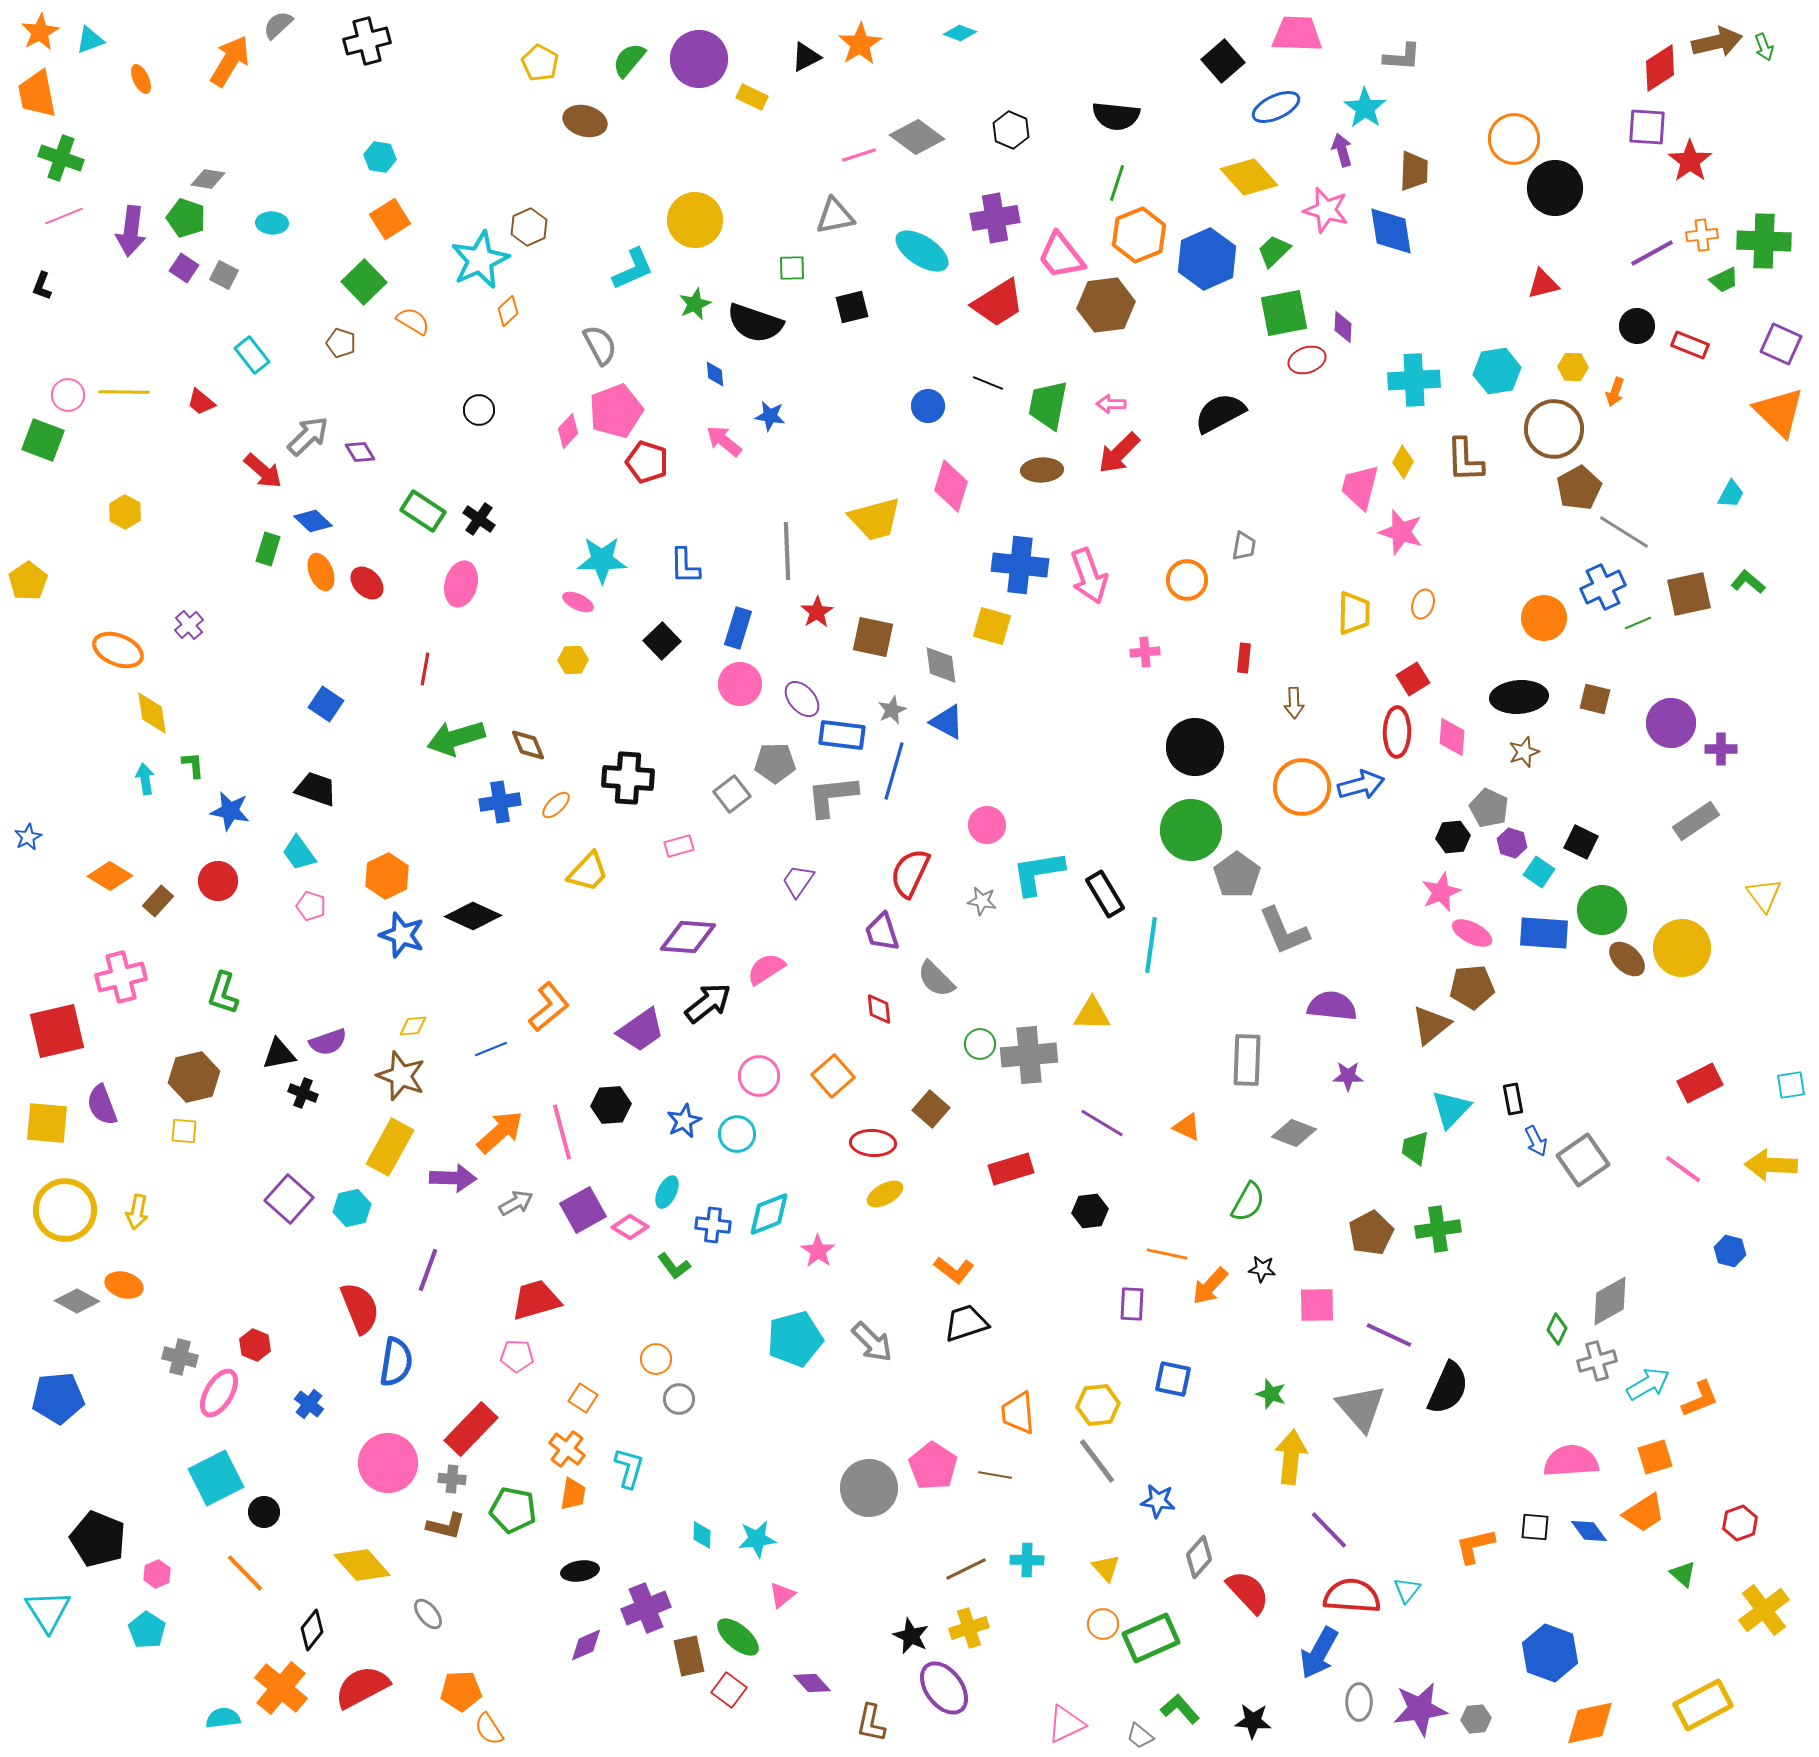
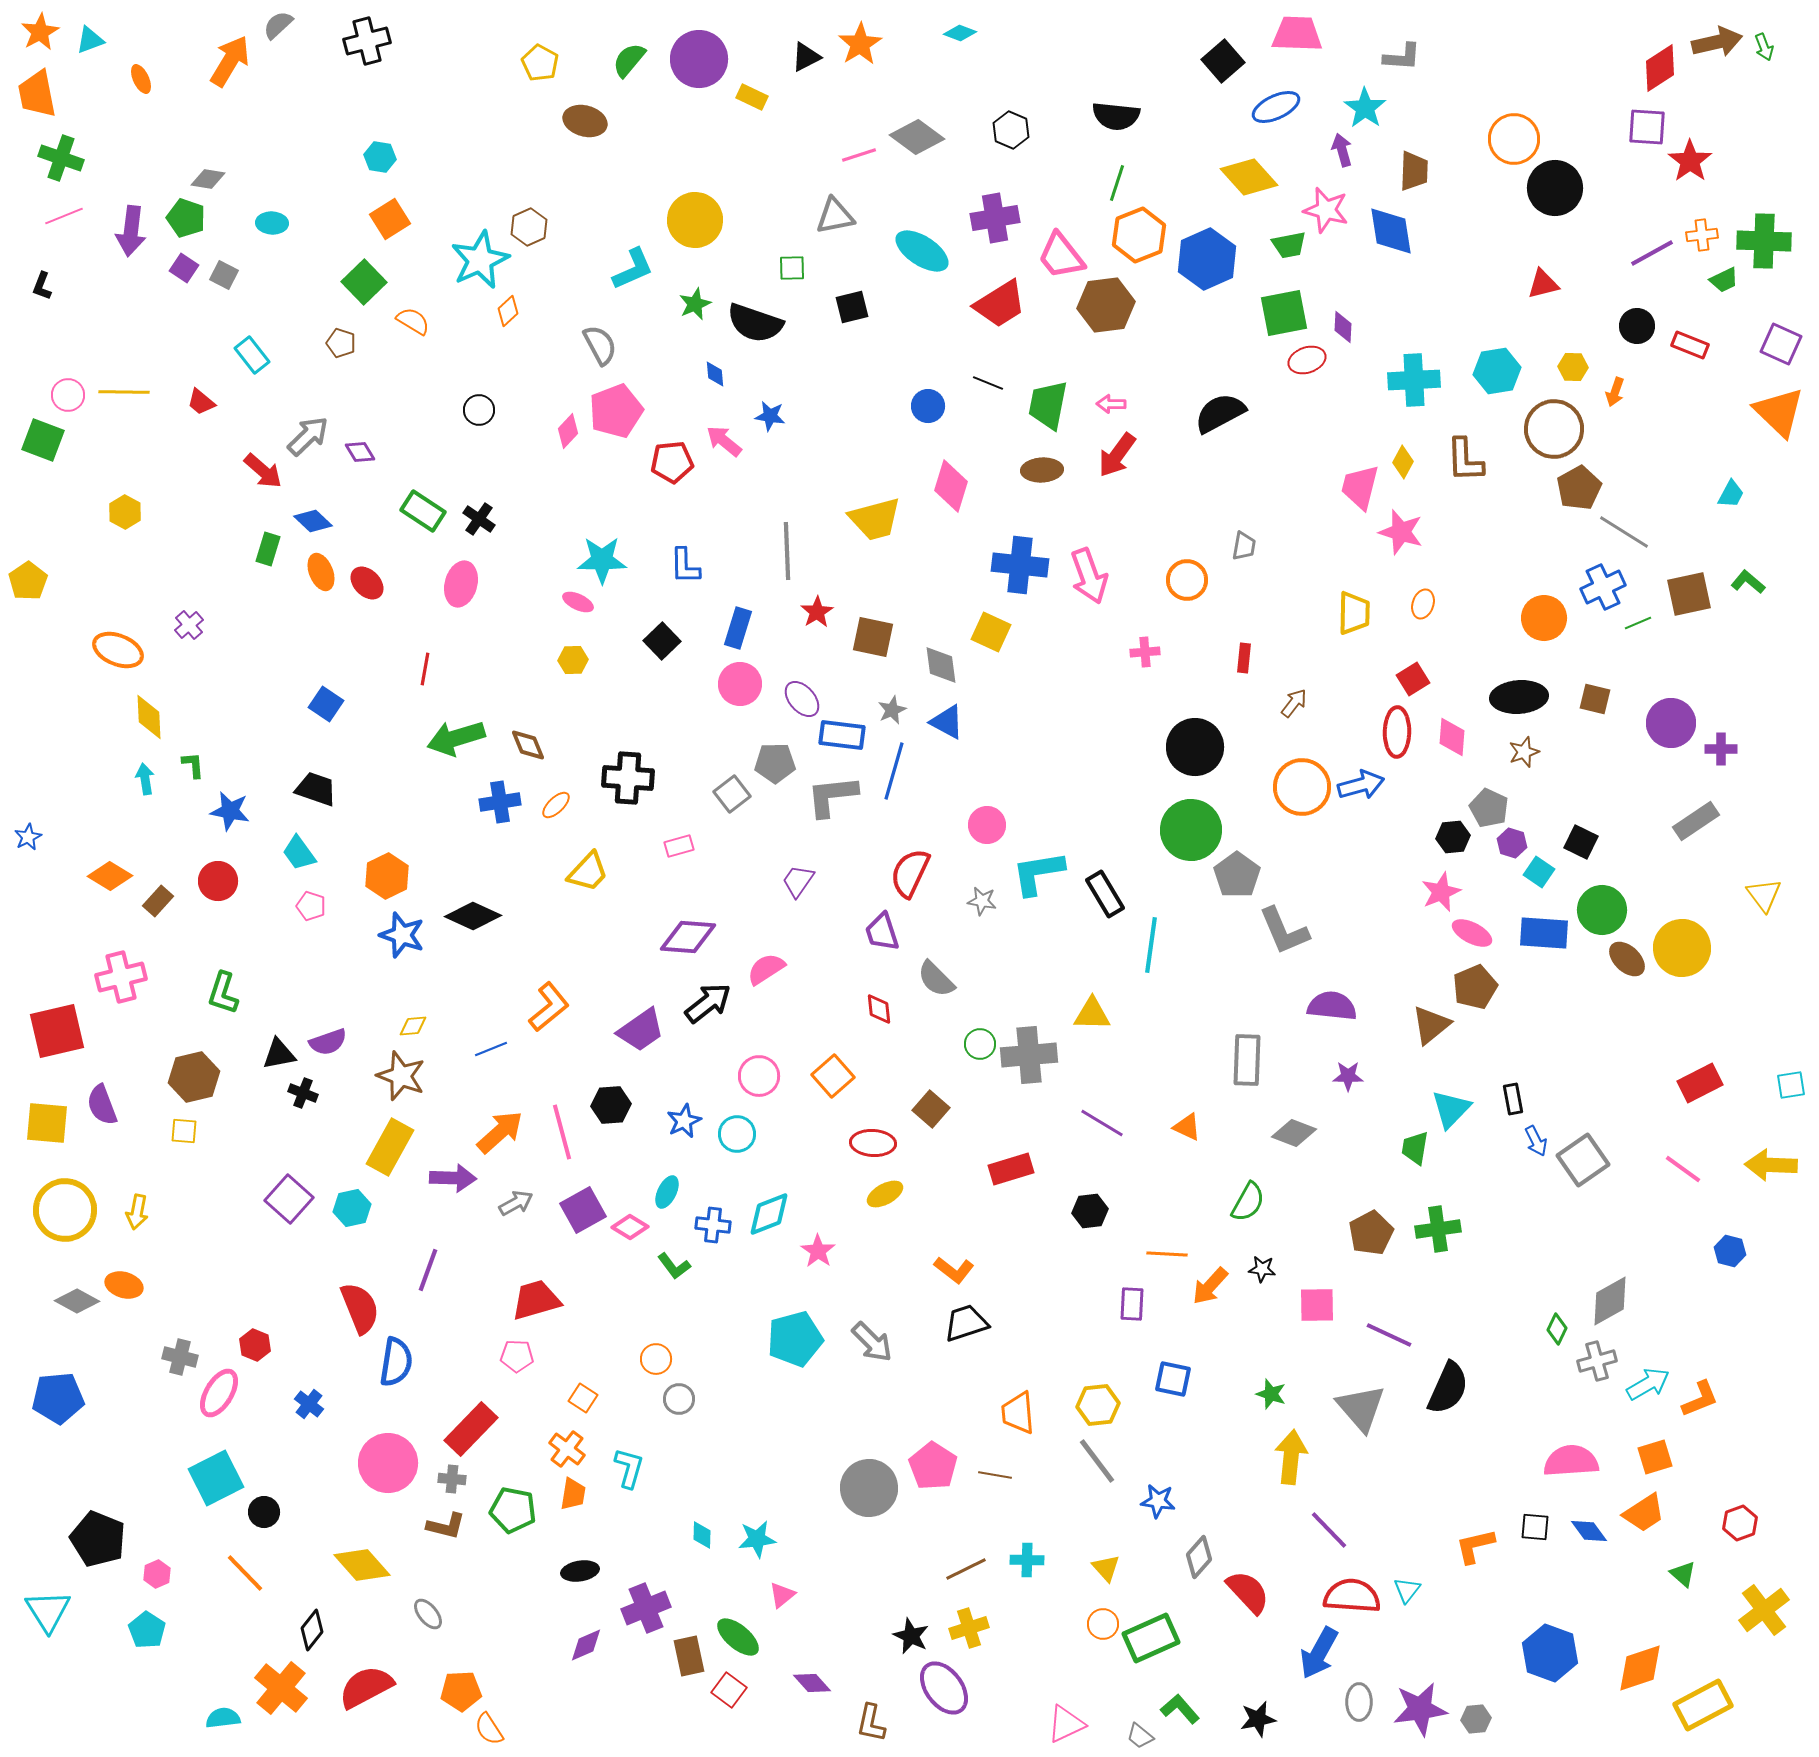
green trapezoid at (1274, 251): moved 15 px right, 6 px up; rotated 147 degrees counterclockwise
red trapezoid at (998, 303): moved 2 px right, 1 px down
red arrow at (1119, 453): moved 2 px left, 2 px down; rotated 9 degrees counterclockwise
red pentagon at (647, 462): moved 25 px right; rotated 24 degrees counterclockwise
yellow square at (992, 626): moved 1 px left, 6 px down; rotated 9 degrees clockwise
brown arrow at (1294, 703): rotated 140 degrees counterclockwise
yellow diamond at (152, 713): moved 3 px left, 4 px down; rotated 6 degrees clockwise
brown pentagon at (1472, 987): moved 3 px right; rotated 18 degrees counterclockwise
orange line at (1167, 1254): rotated 9 degrees counterclockwise
red semicircle at (362, 1687): moved 4 px right
black star at (1253, 1721): moved 5 px right, 2 px up; rotated 15 degrees counterclockwise
orange diamond at (1590, 1723): moved 50 px right, 55 px up; rotated 6 degrees counterclockwise
